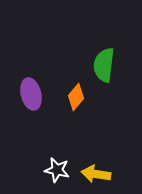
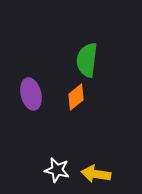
green semicircle: moved 17 px left, 5 px up
orange diamond: rotated 12 degrees clockwise
